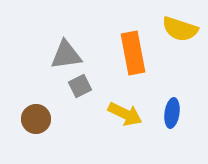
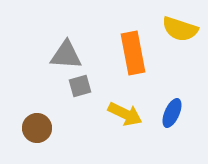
gray triangle: rotated 12 degrees clockwise
gray square: rotated 10 degrees clockwise
blue ellipse: rotated 16 degrees clockwise
brown circle: moved 1 px right, 9 px down
